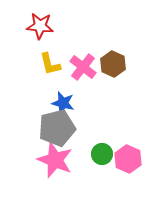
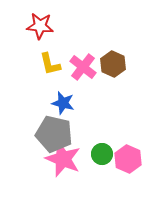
gray pentagon: moved 3 px left, 6 px down; rotated 27 degrees clockwise
pink star: moved 8 px right, 1 px up
